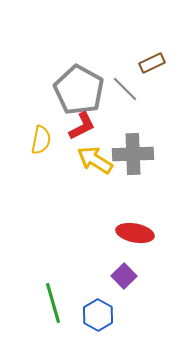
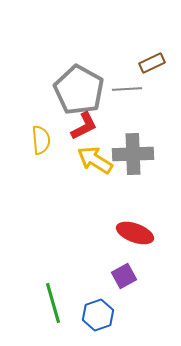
gray line: moved 2 px right; rotated 48 degrees counterclockwise
red L-shape: moved 2 px right
yellow semicircle: rotated 16 degrees counterclockwise
red ellipse: rotated 9 degrees clockwise
purple square: rotated 15 degrees clockwise
blue hexagon: rotated 12 degrees clockwise
